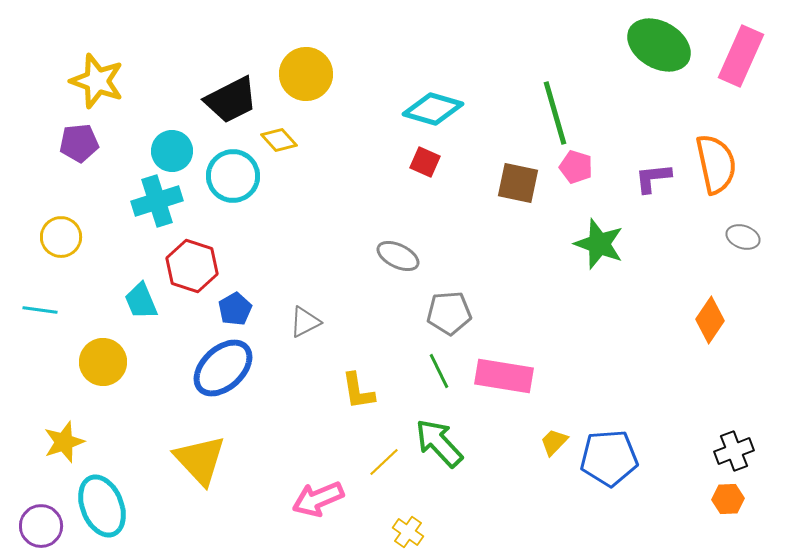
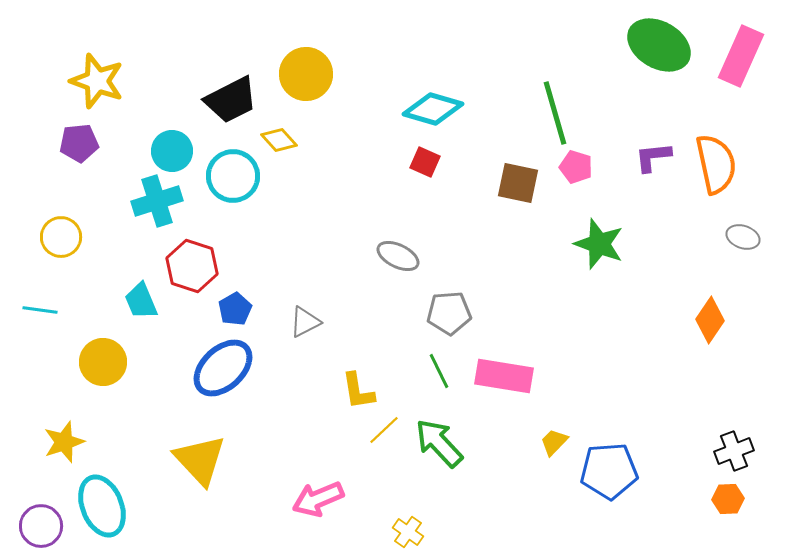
purple L-shape at (653, 178): moved 21 px up
blue pentagon at (609, 458): moved 13 px down
yellow line at (384, 462): moved 32 px up
